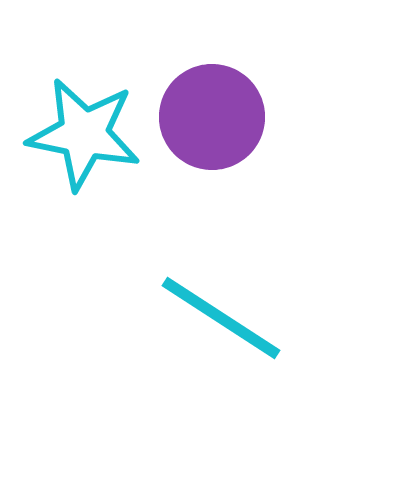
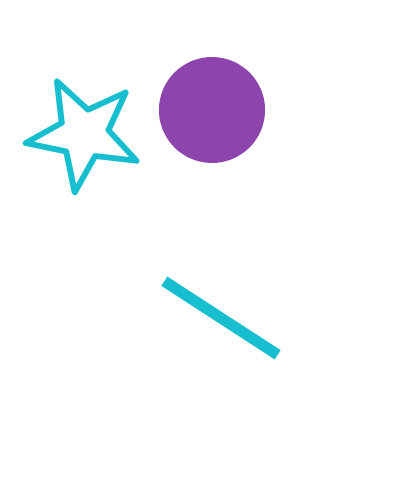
purple circle: moved 7 px up
